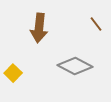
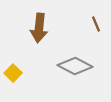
brown line: rotated 14 degrees clockwise
